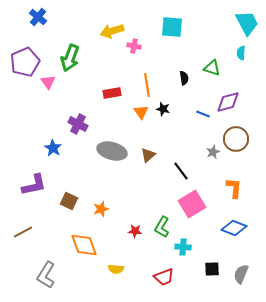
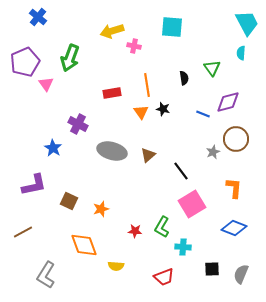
green triangle: rotated 36 degrees clockwise
pink triangle: moved 2 px left, 2 px down
yellow semicircle: moved 3 px up
